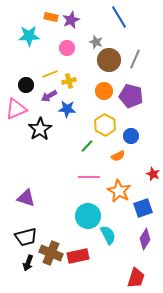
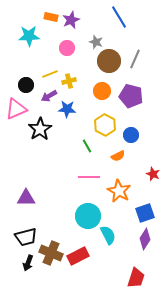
brown circle: moved 1 px down
orange circle: moved 2 px left
blue circle: moved 1 px up
green line: rotated 72 degrees counterclockwise
purple triangle: rotated 18 degrees counterclockwise
blue square: moved 2 px right, 5 px down
red rectangle: rotated 15 degrees counterclockwise
